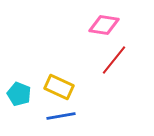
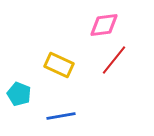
pink diamond: rotated 16 degrees counterclockwise
yellow rectangle: moved 22 px up
